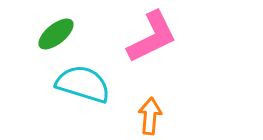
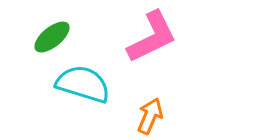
green ellipse: moved 4 px left, 3 px down
orange arrow: rotated 18 degrees clockwise
